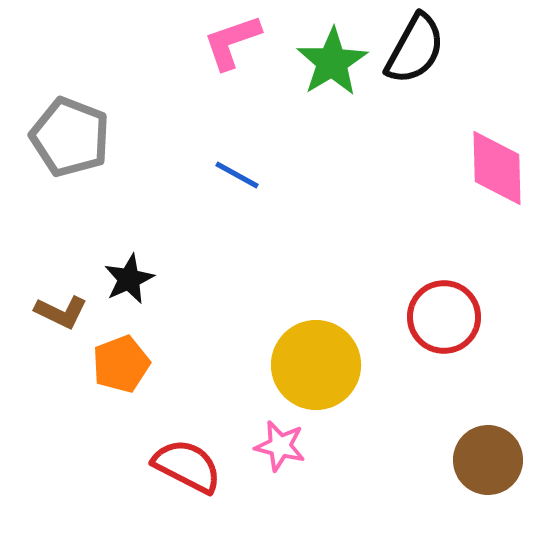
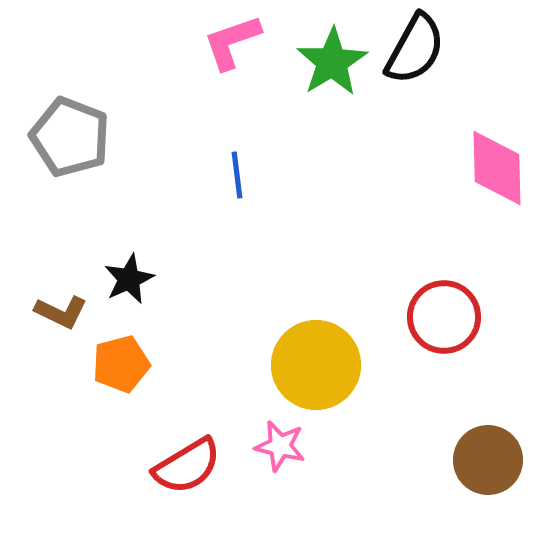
blue line: rotated 54 degrees clockwise
orange pentagon: rotated 6 degrees clockwise
red semicircle: rotated 122 degrees clockwise
